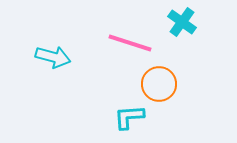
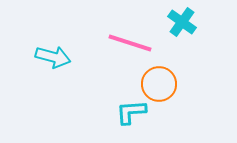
cyan L-shape: moved 2 px right, 5 px up
